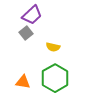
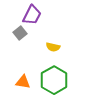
purple trapezoid: rotated 20 degrees counterclockwise
gray square: moved 6 px left
green hexagon: moved 1 px left, 2 px down
